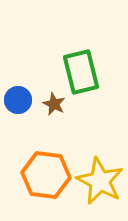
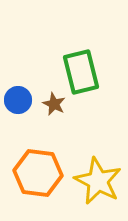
orange hexagon: moved 8 px left, 2 px up
yellow star: moved 2 px left
